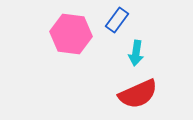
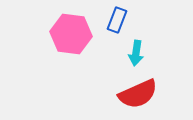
blue rectangle: rotated 15 degrees counterclockwise
